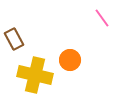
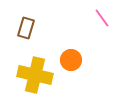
brown rectangle: moved 12 px right, 11 px up; rotated 45 degrees clockwise
orange circle: moved 1 px right
